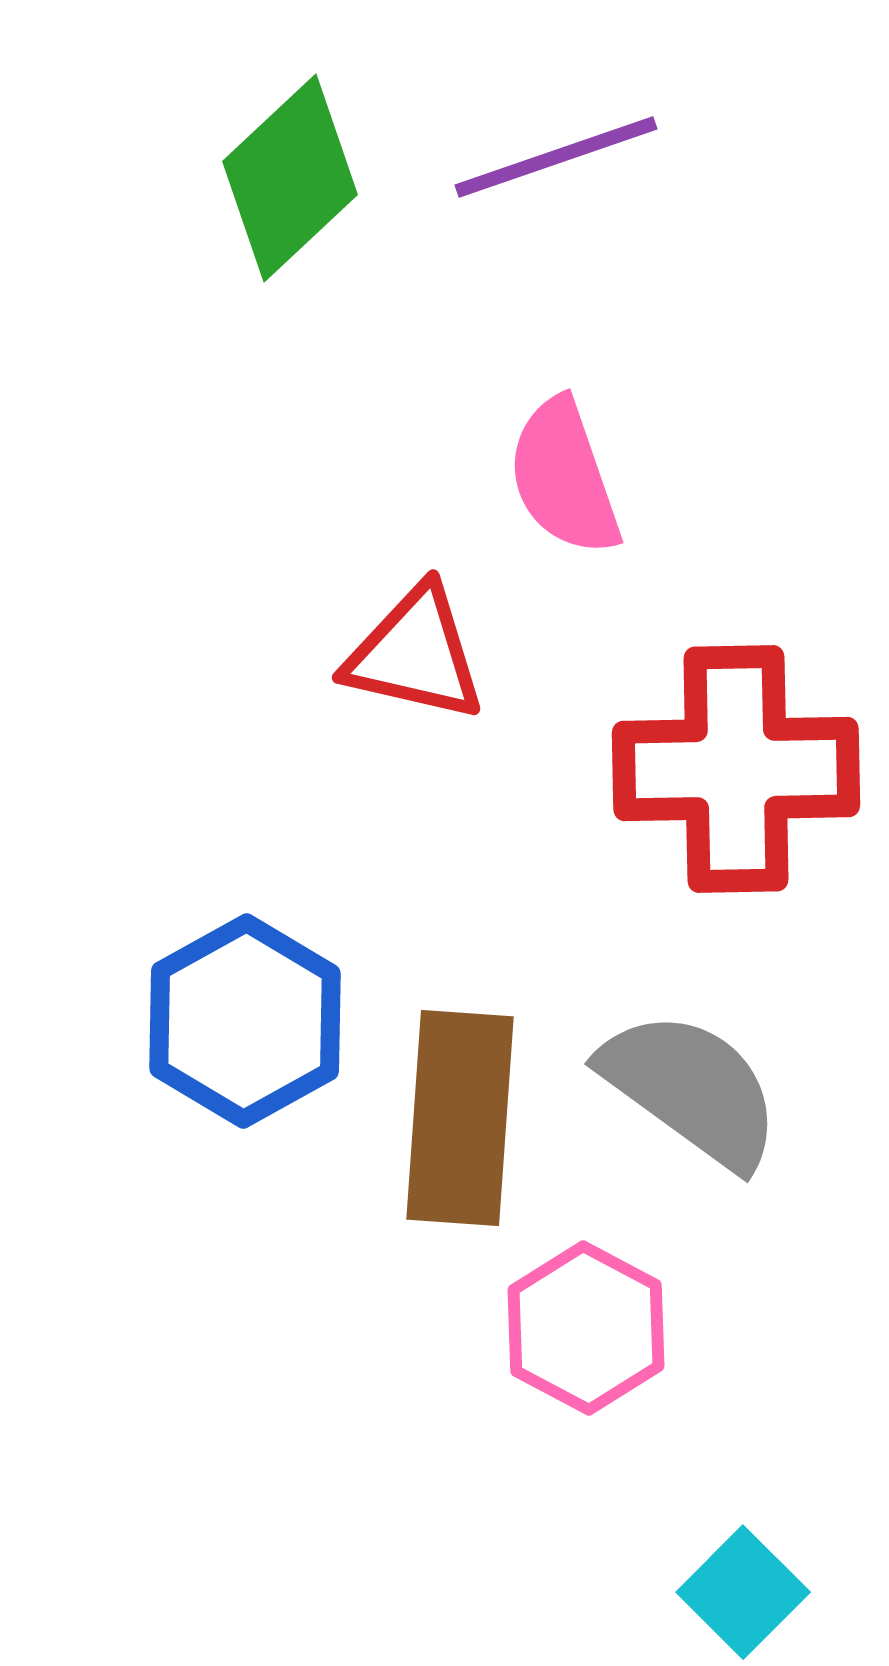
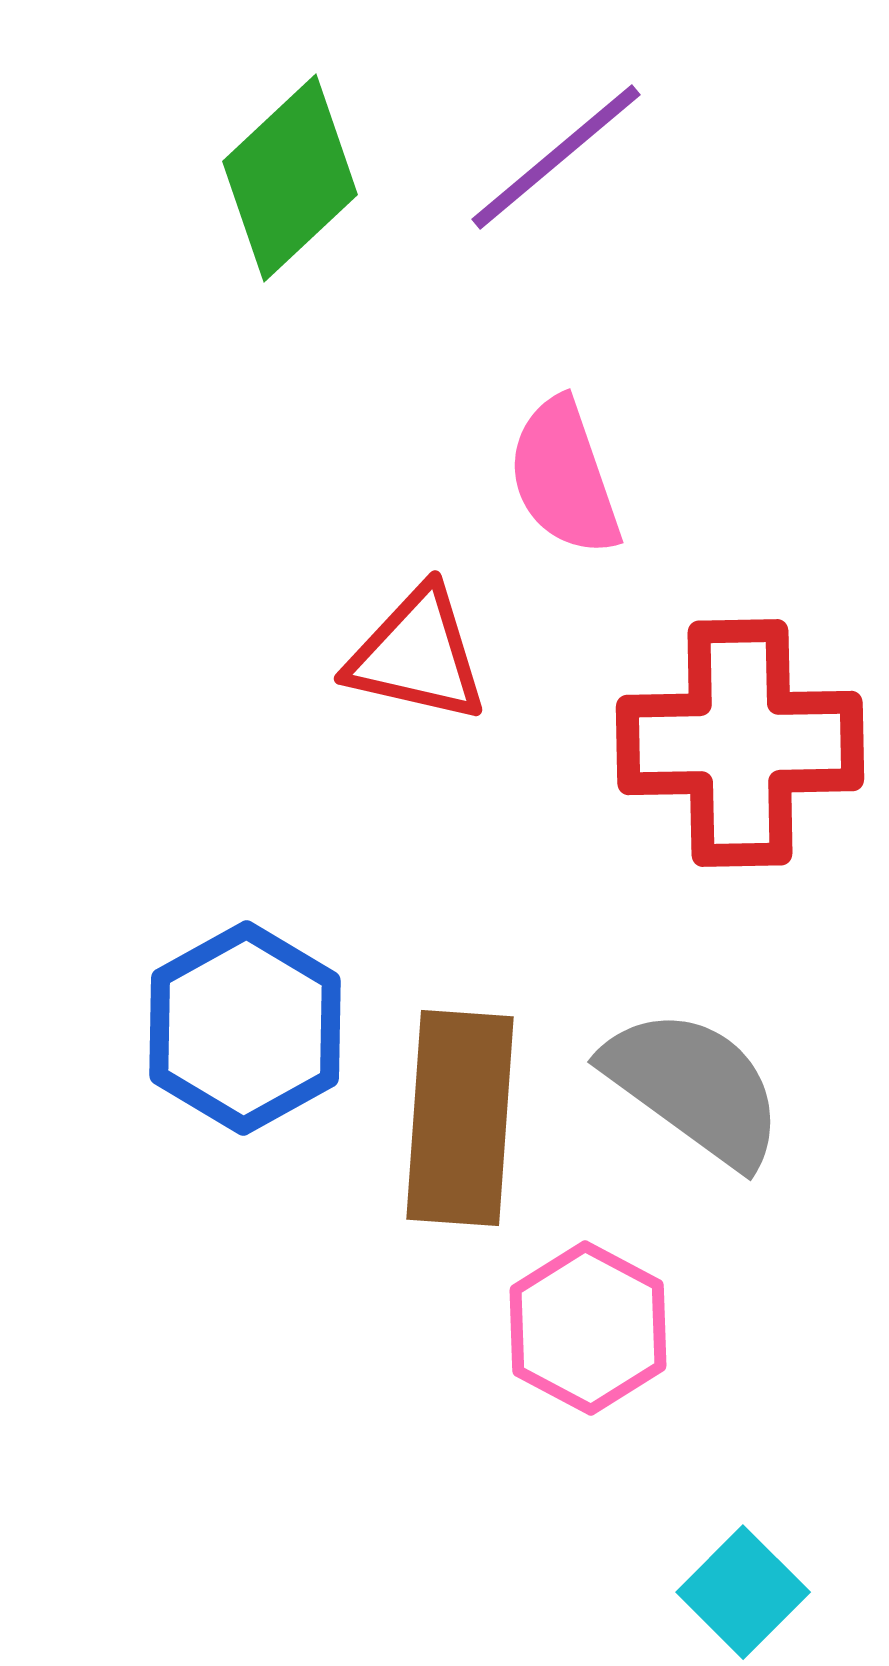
purple line: rotated 21 degrees counterclockwise
red triangle: moved 2 px right, 1 px down
red cross: moved 4 px right, 26 px up
blue hexagon: moved 7 px down
gray semicircle: moved 3 px right, 2 px up
pink hexagon: moved 2 px right
